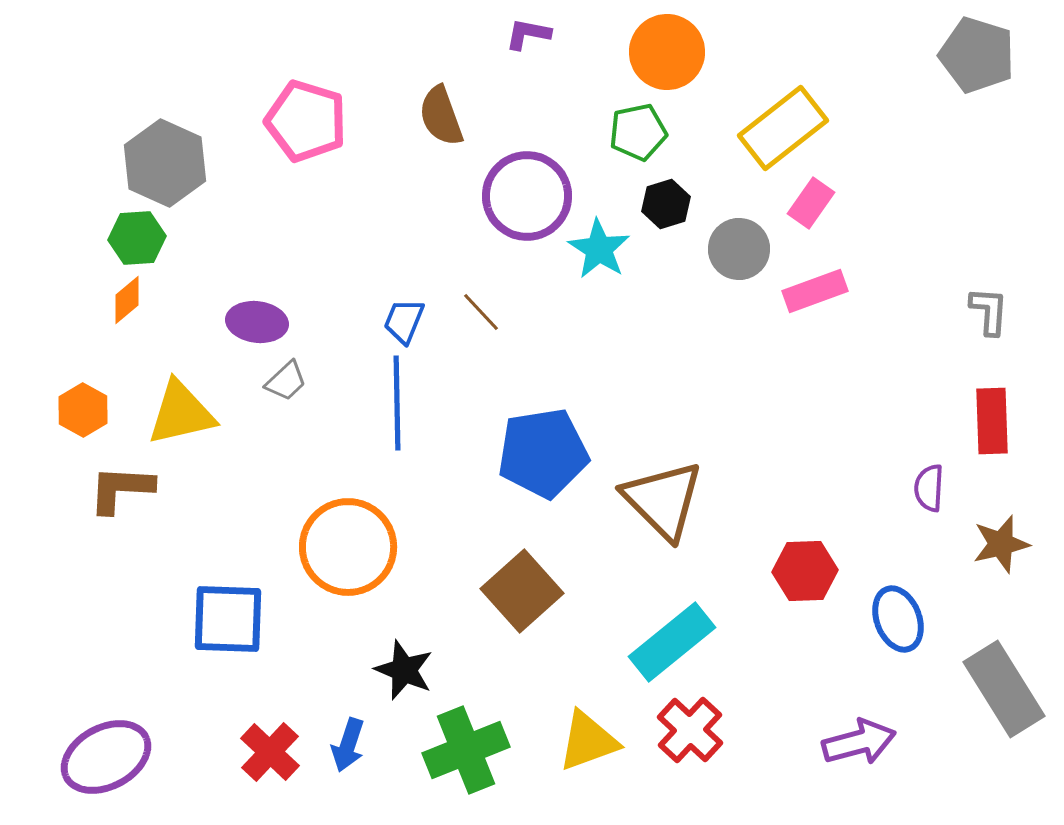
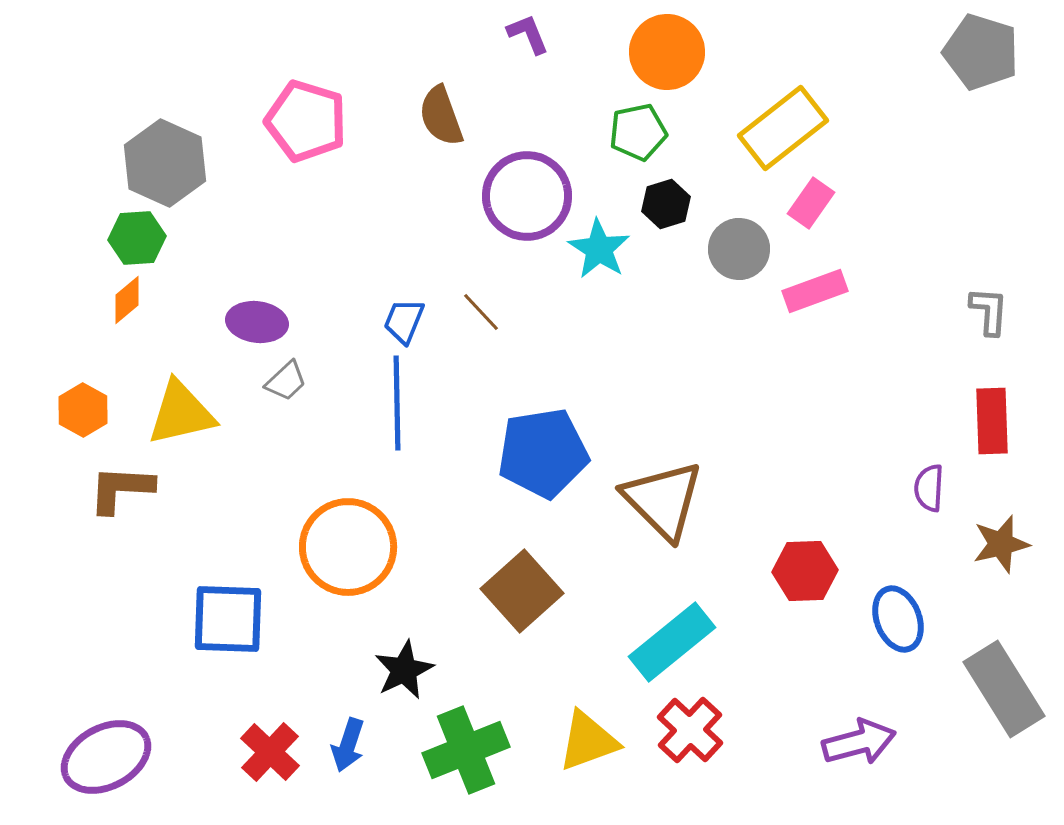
purple L-shape at (528, 34): rotated 57 degrees clockwise
gray pentagon at (977, 55): moved 4 px right, 3 px up
black star at (404, 670): rotated 24 degrees clockwise
